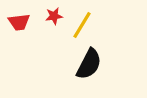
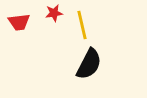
red star: moved 3 px up
yellow line: rotated 44 degrees counterclockwise
